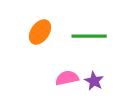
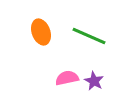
orange ellipse: moved 1 px right; rotated 55 degrees counterclockwise
green line: rotated 24 degrees clockwise
